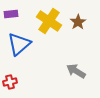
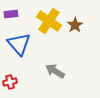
brown star: moved 3 px left, 3 px down
blue triangle: rotated 30 degrees counterclockwise
gray arrow: moved 21 px left
